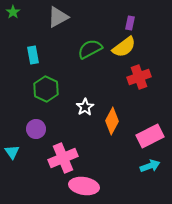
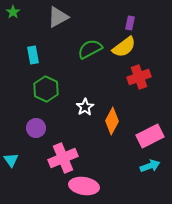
purple circle: moved 1 px up
cyan triangle: moved 1 px left, 8 px down
